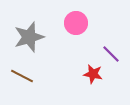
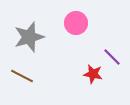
purple line: moved 1 px right, 3 px down
